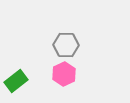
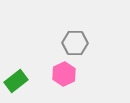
gray hexagon: moved 9 px right, 2 px up
